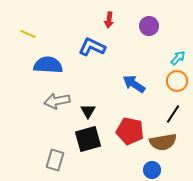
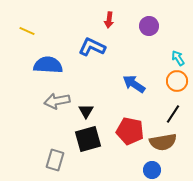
yellow line: moved 1 px left, 3 px up
cyan arrow: rotated 77 degrees counterclockwise
black triangle: moved 2 px left
